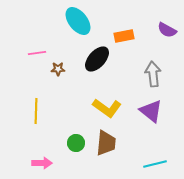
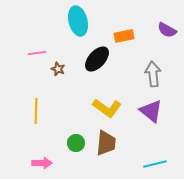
cyan ellipse: rotated 24 degrees clockwise
brown star: rotated 24 degrees clockwise
